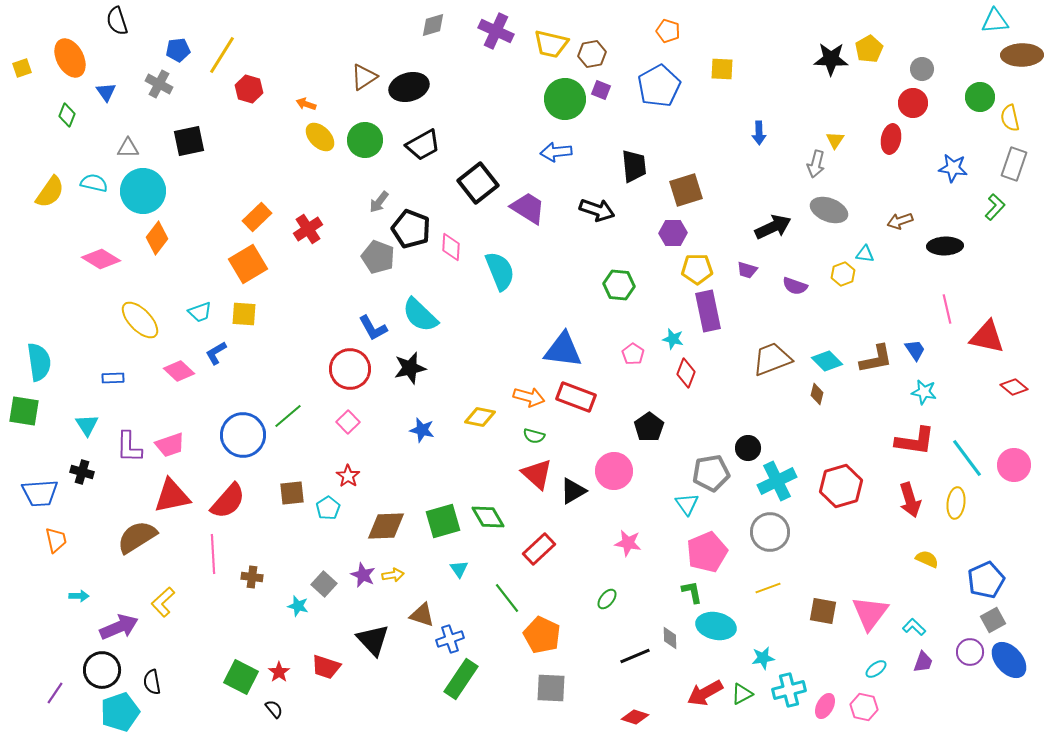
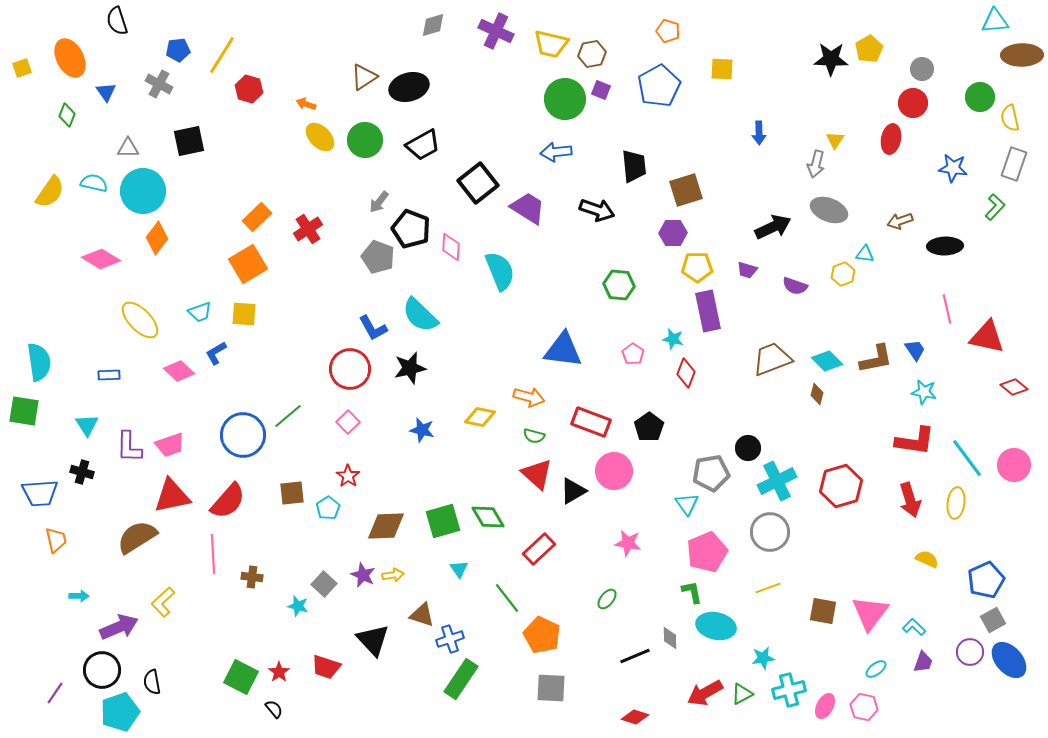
yellow pentagon at (697, 269): moved 2 px up
blue rectangle at (113, 378): moved 4 px left, 3 px up
red rectangle at (576, 397): moved 15 px right, 25 px down
